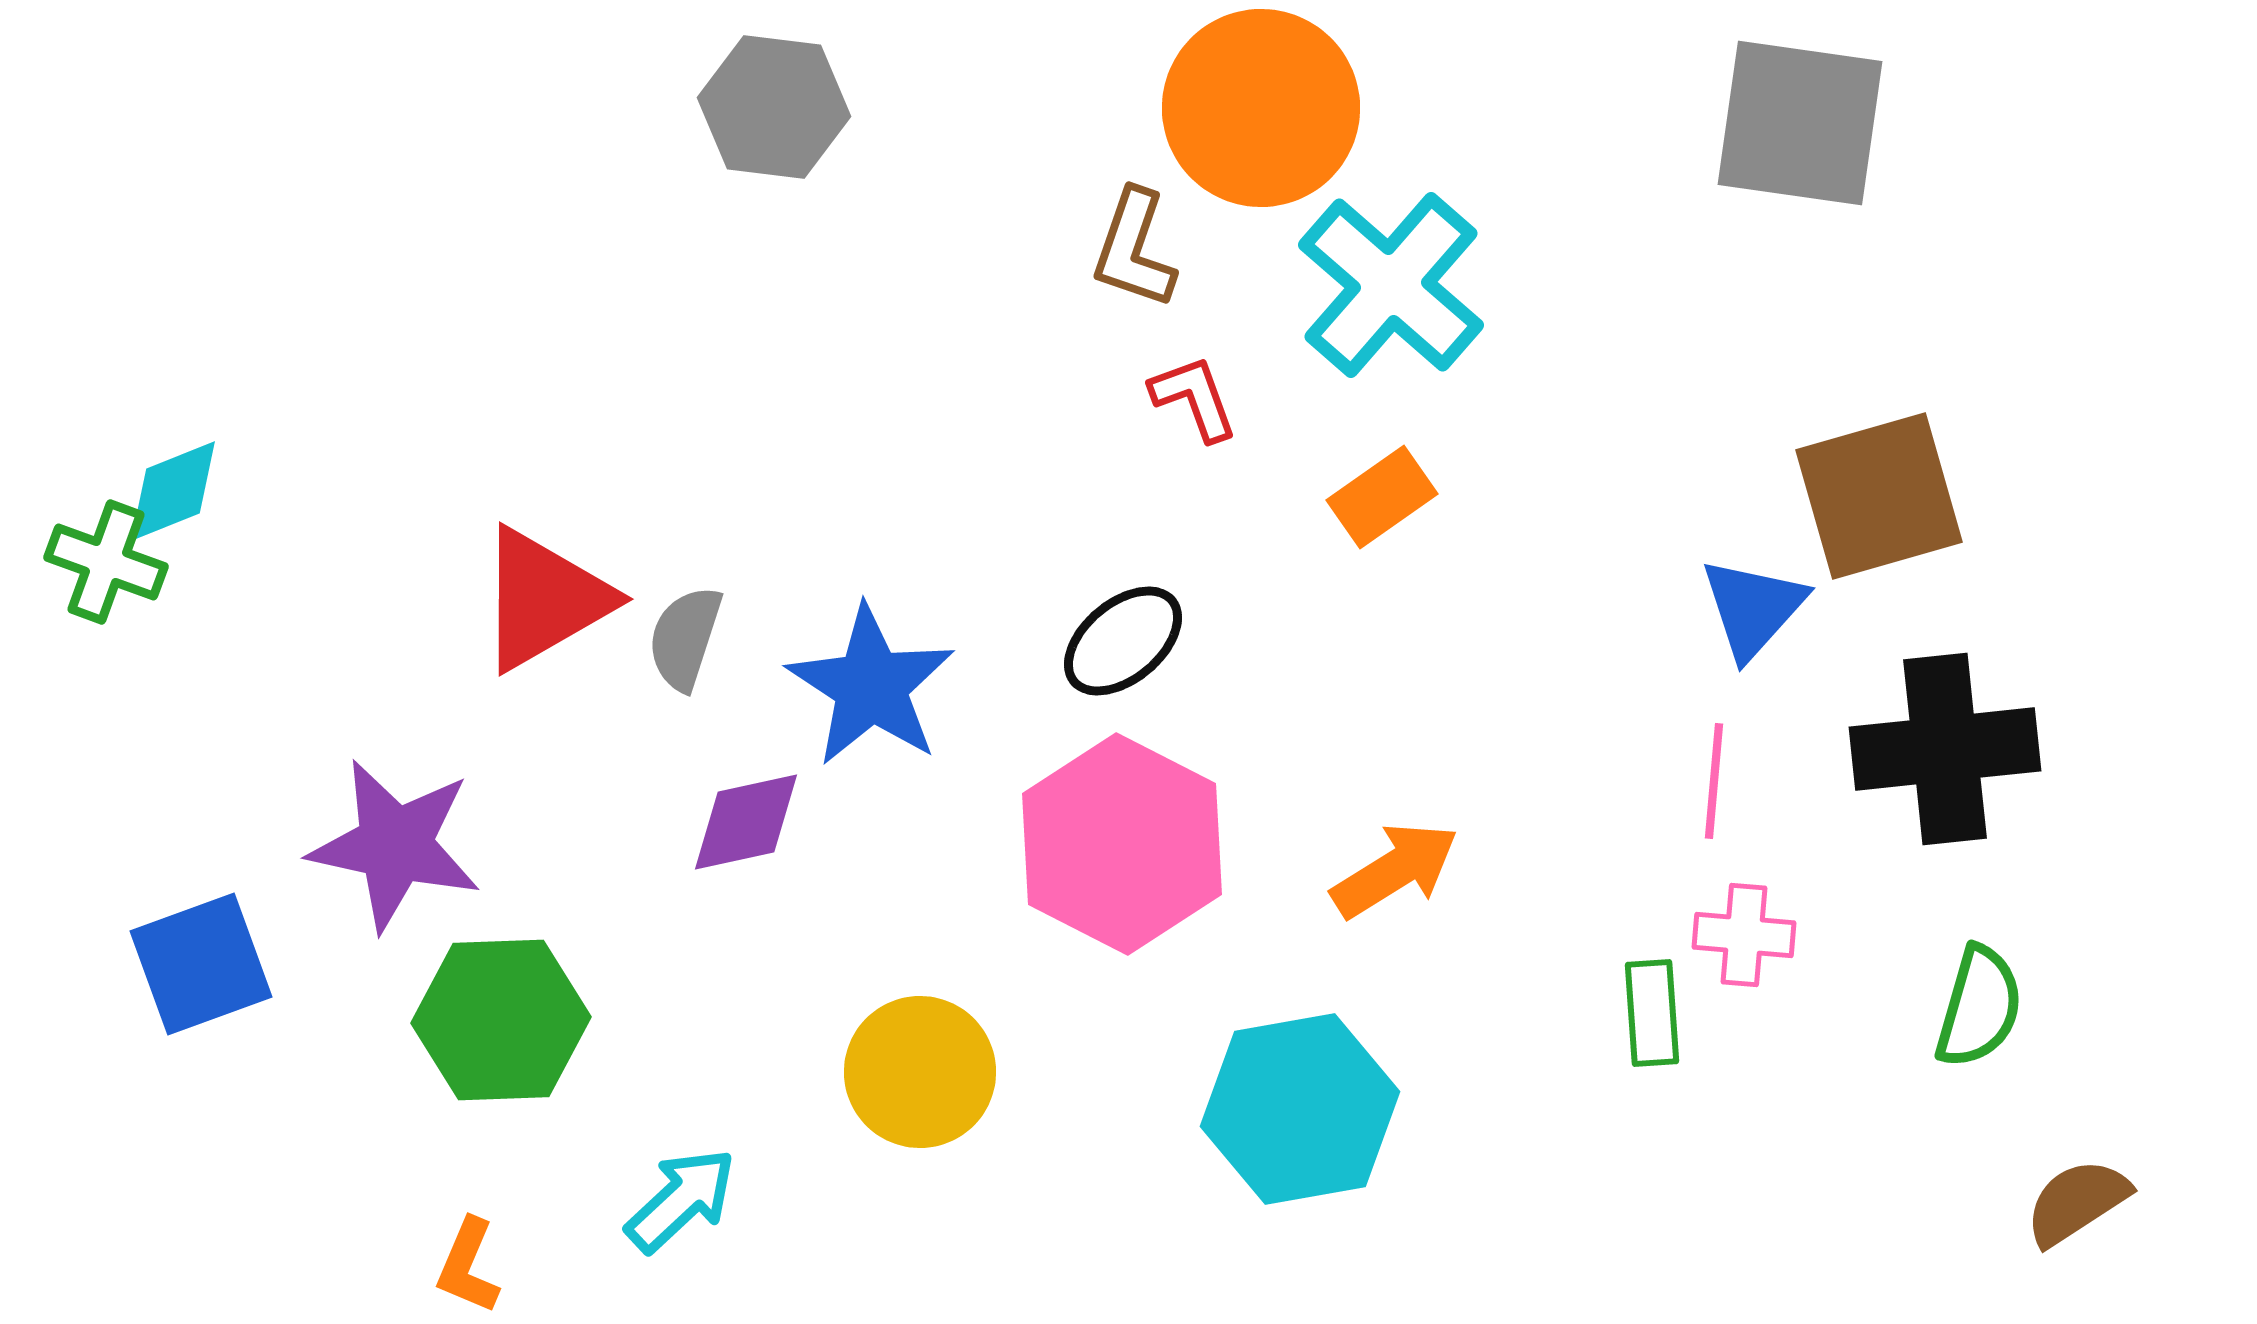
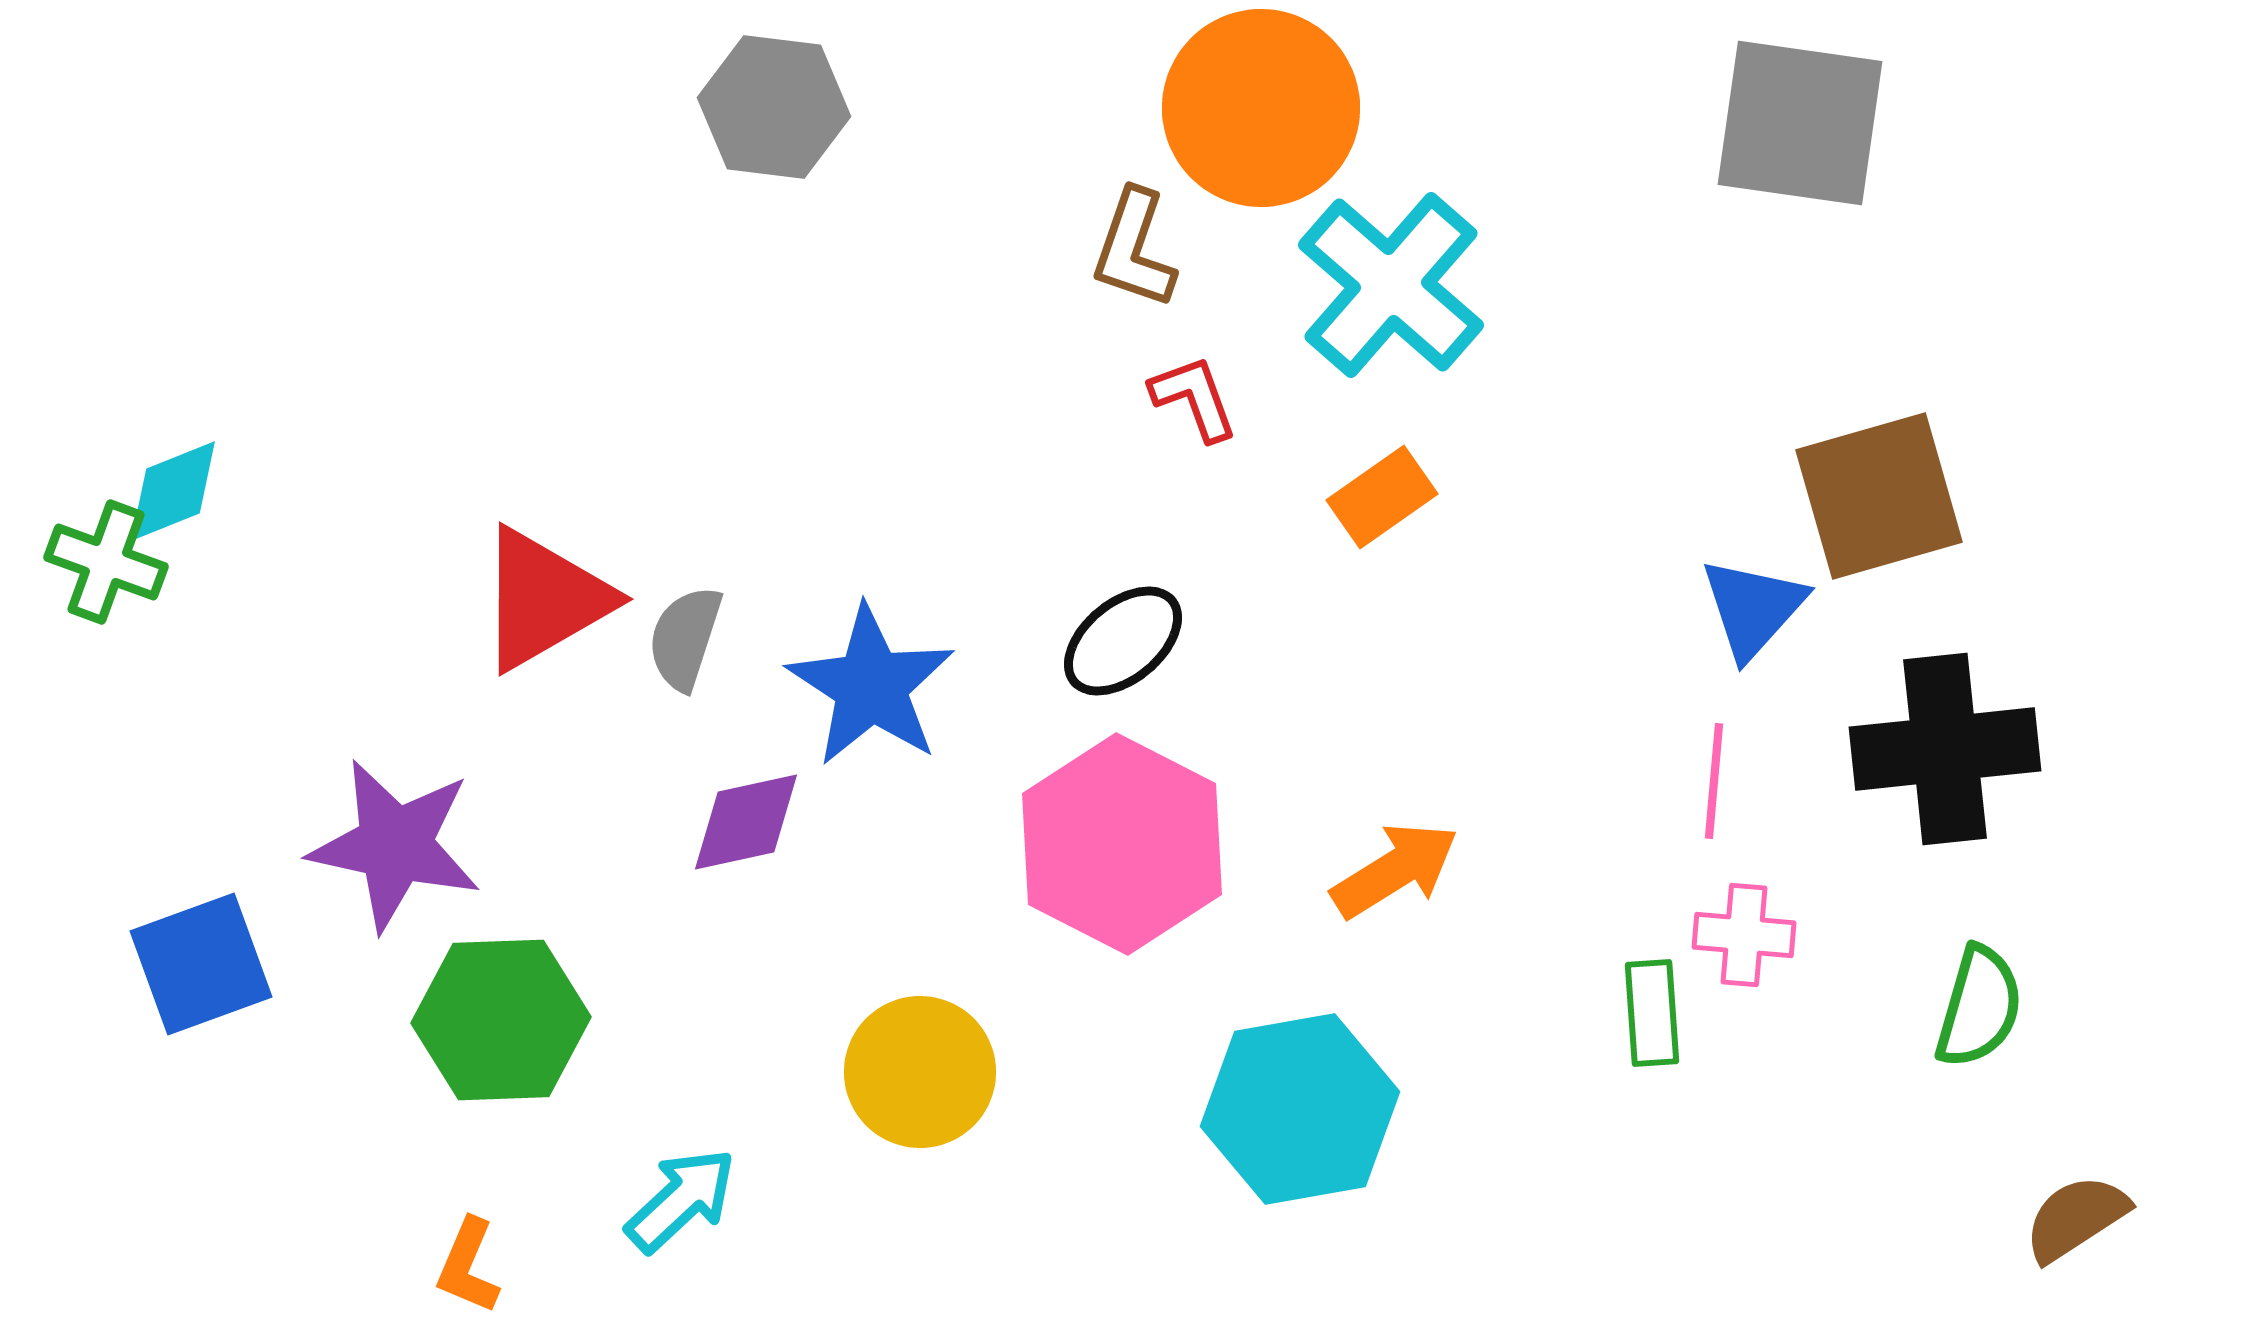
brown semicircle: moved 1 px left, 16 px down
